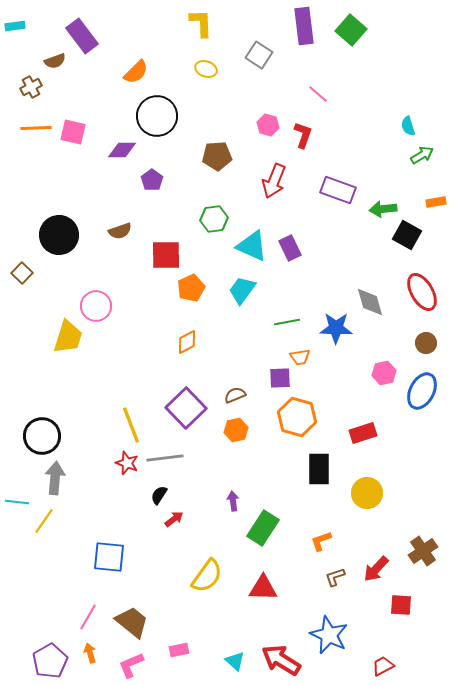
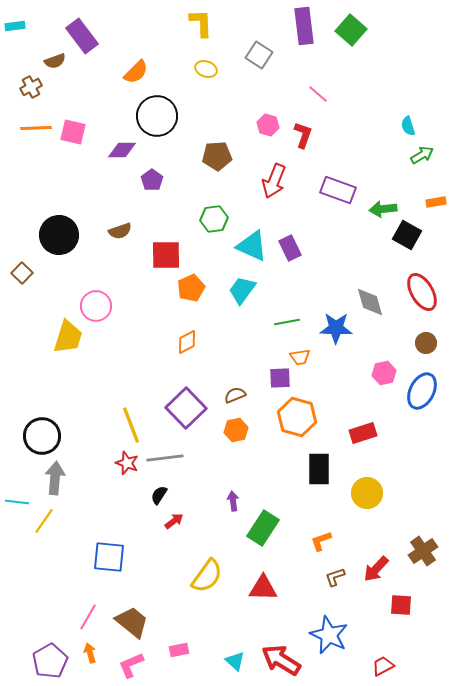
red arrow at (174, 519): moved 2 px down
